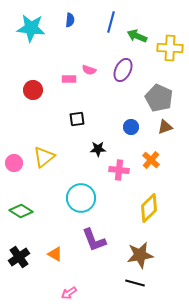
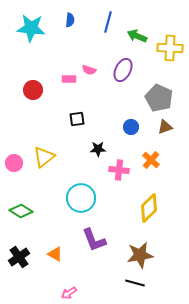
blue line: moved 3 px left
